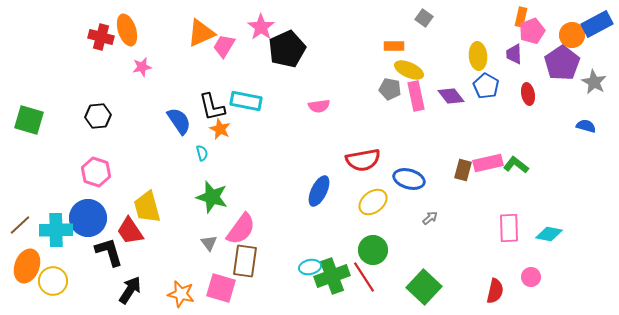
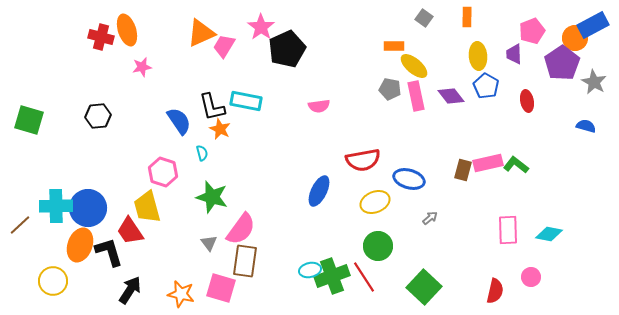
orange rectangle at (521, 17): moved 54 px left; rotated 12 degrees counterclockwise
blue rectangle at (597, 24): moved 4 px left, 1 px down
orange circle at (572, 35): moved 3 px right, 3 px down
yellow ellipse at (409, 70): moved 5 px right, 4 px up; rotated 16 degrees clockwise
red ellipse at (528, 94): moved 1 px left, 7 px down
pink hexagon at (96, 172): moved 67 px right
yellow ellipse at (373, 202): moved 2 px right; rotated 16 degrees clockwise
blue circle at (88, 218): moved 10 px up
pink rectangle at (509, 228): moved 1 px left, 2 px down
cyan cross at (56, 230): moved 24 px up
green circle at (373, 250): moved 5 px right, 4 px up
orange ellipse at (27, 266): moved 53 px right, 21 px up
cyan ellipse at (310, 267): moved 3 px down
